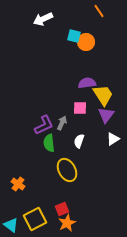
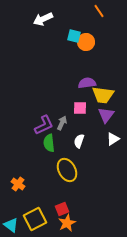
yellow trapezoid: rotated 130 degrees clockwise
